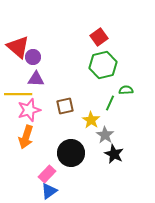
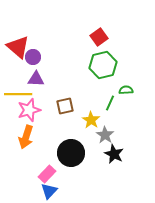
blue triangle: rotated 12 degrees counterclockwise
